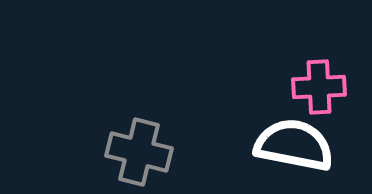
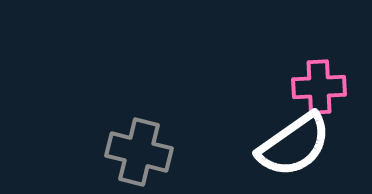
white semicircle: rotated 134 degrees clockwise
